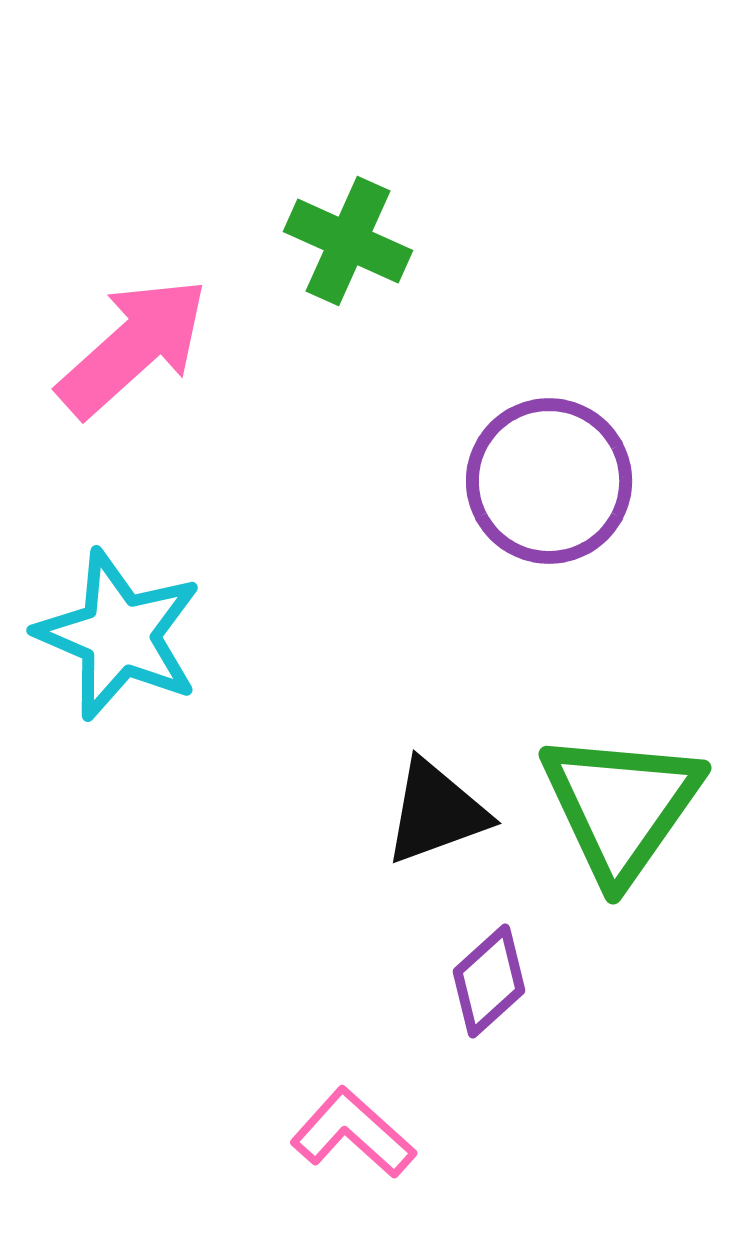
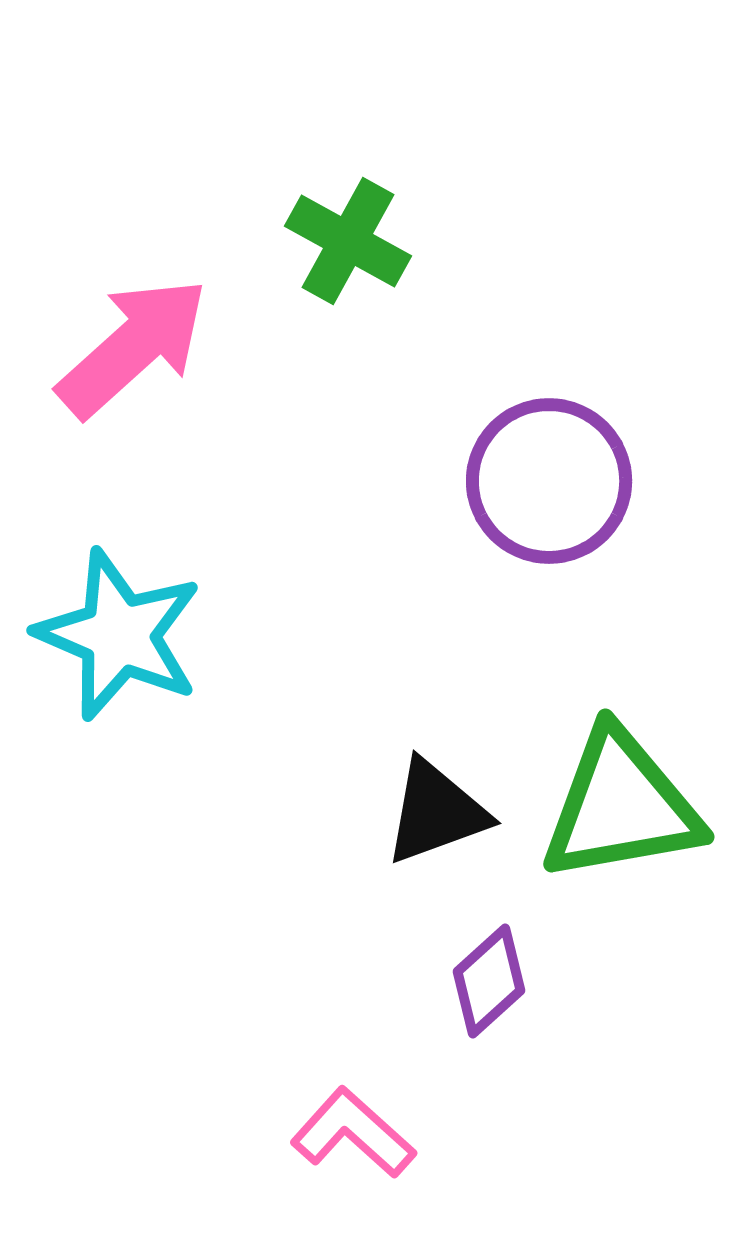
green cross: rotated 5 degrees clockwise
green triangle: rotated 45 degrees clockwise
